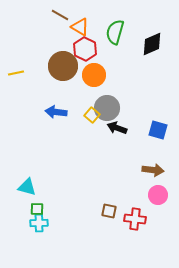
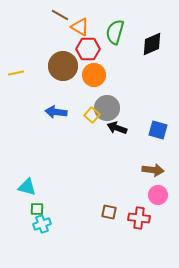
red hexagon: moved 3 px right; rotated 25 degrees counterclockwise
brown square: moved 1 px down
red cross: moved 4 px right, 1 px up
cyan cross: moved 3 px right, 1 px down; rotated 18 degrees counterclockwise
